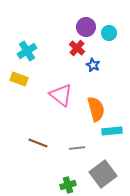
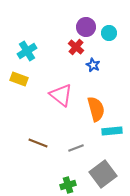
red cross: moved 1 px left, 1 px up
gray line: moved 1 px left; rotated 14 degrees counterclockwise
